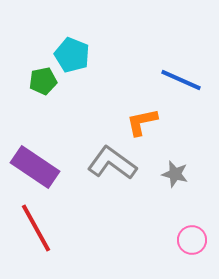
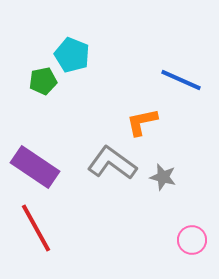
gray star: moved 12 px left, 3 px down
